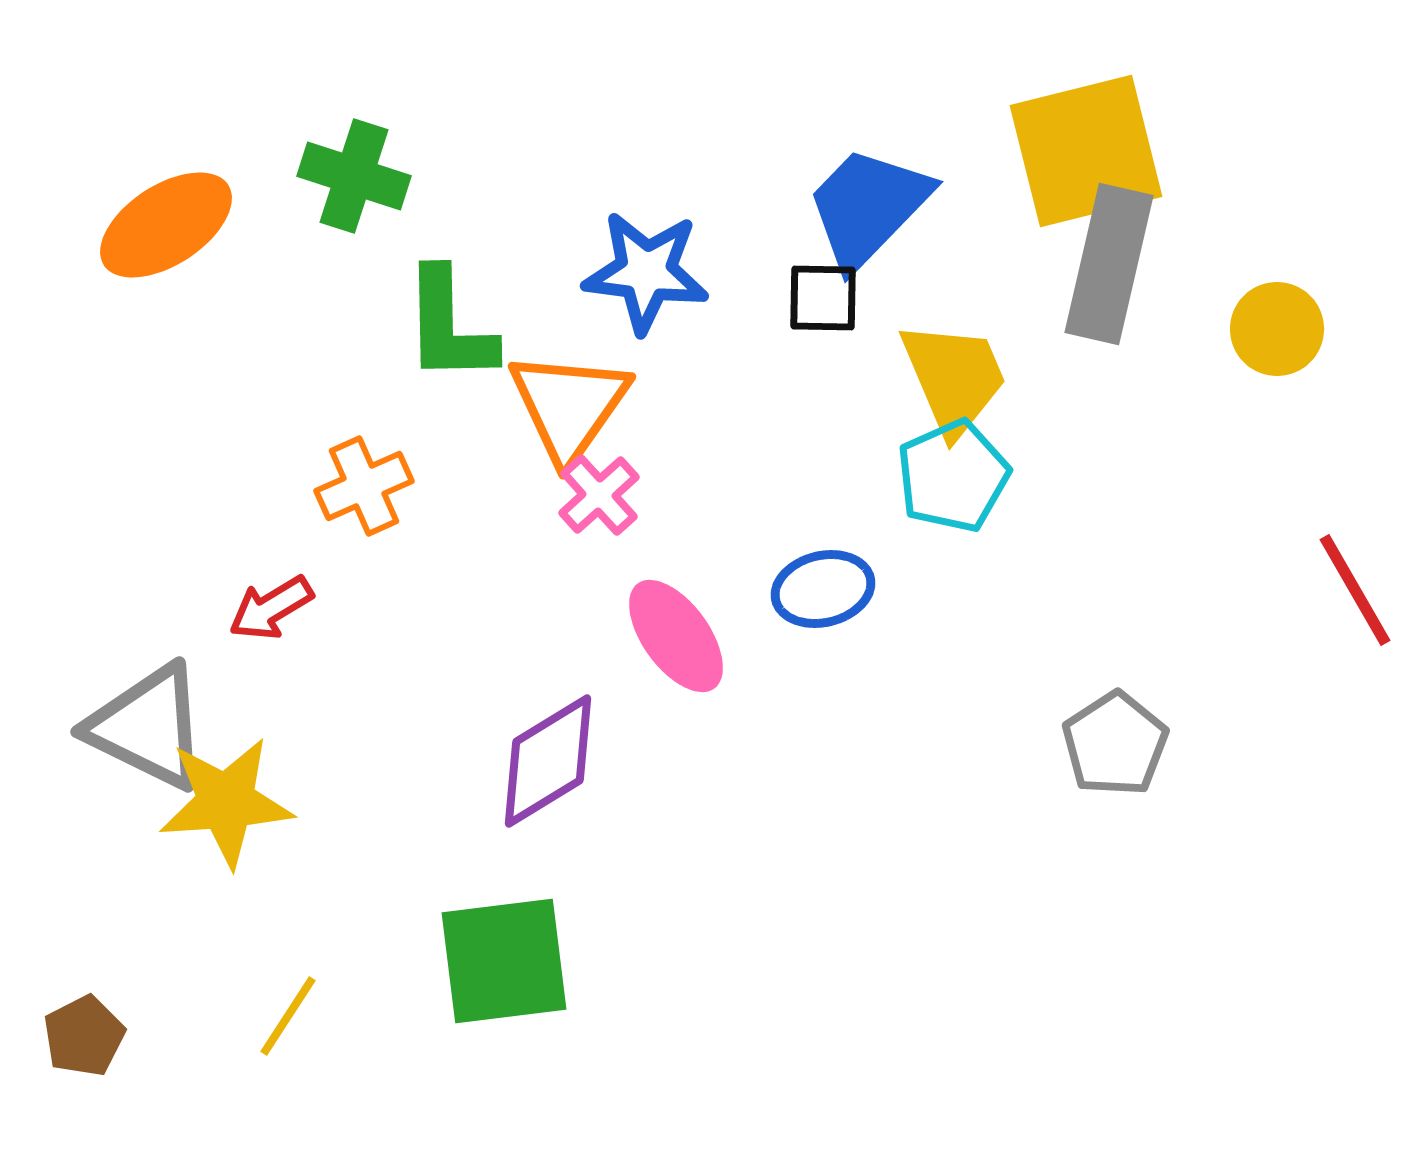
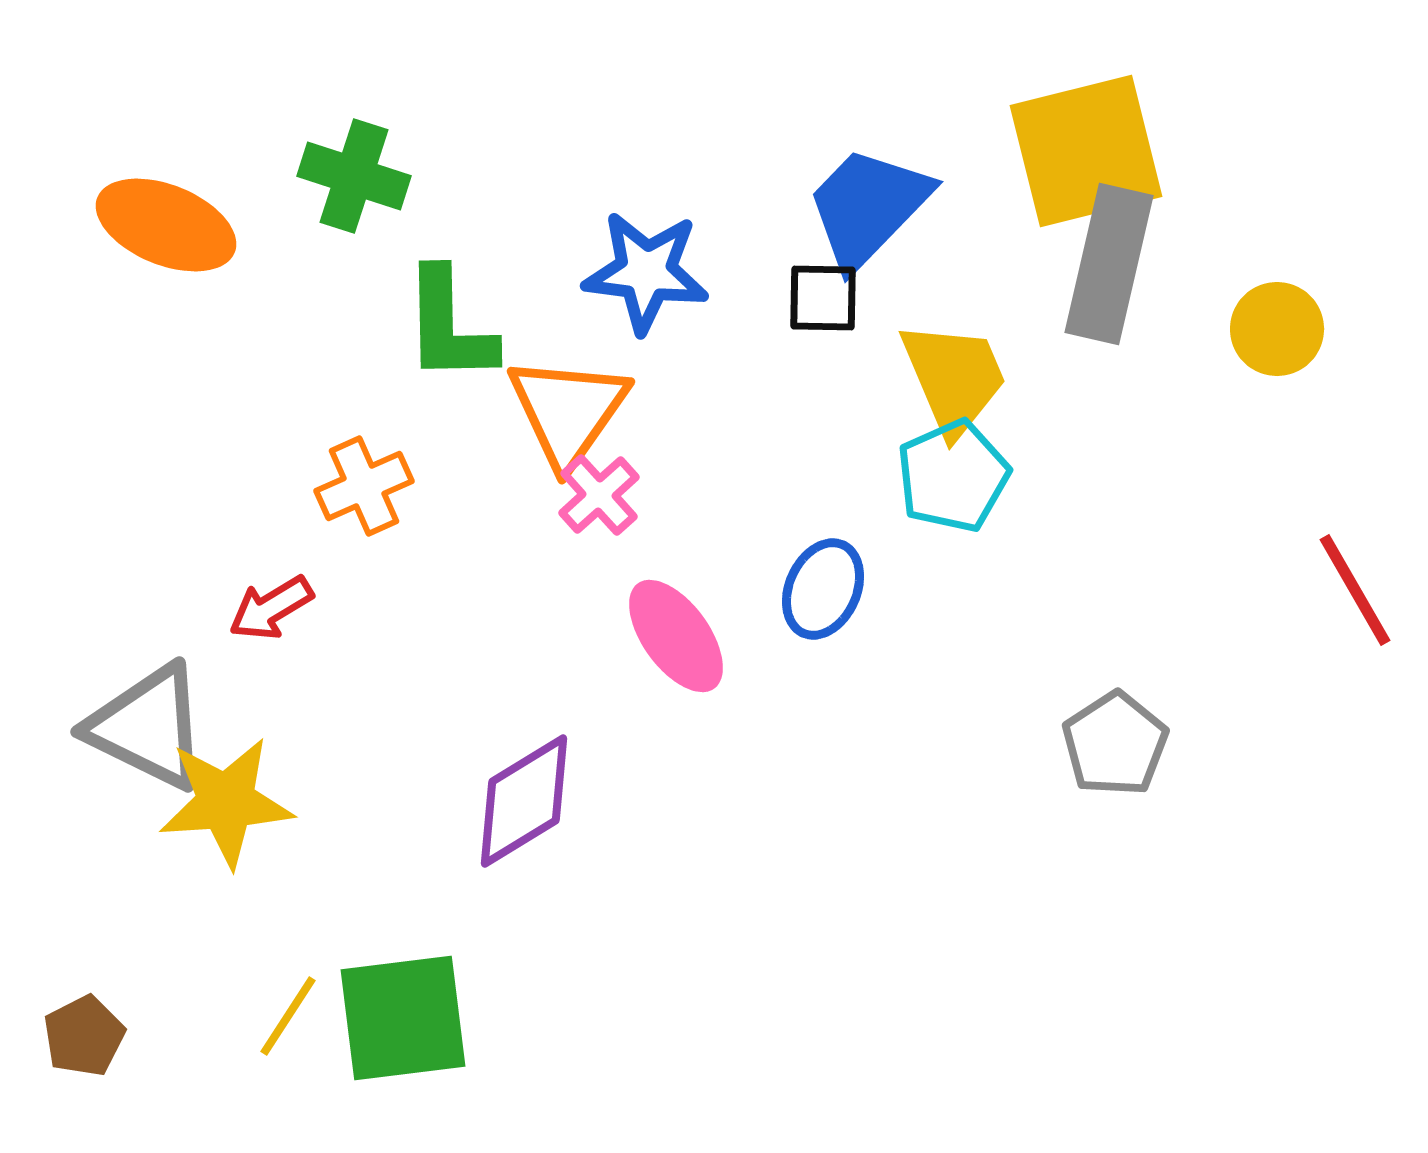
orange ellipse: rotated 55 degrees clockwise
orange triangle: moved 1 px left, 5 px down
blue ellipse: rotated 52 degrees counterclockwise
purple diamond: moved 24 px left, 40 px down
green square: moved 101 px left, 57 px down
